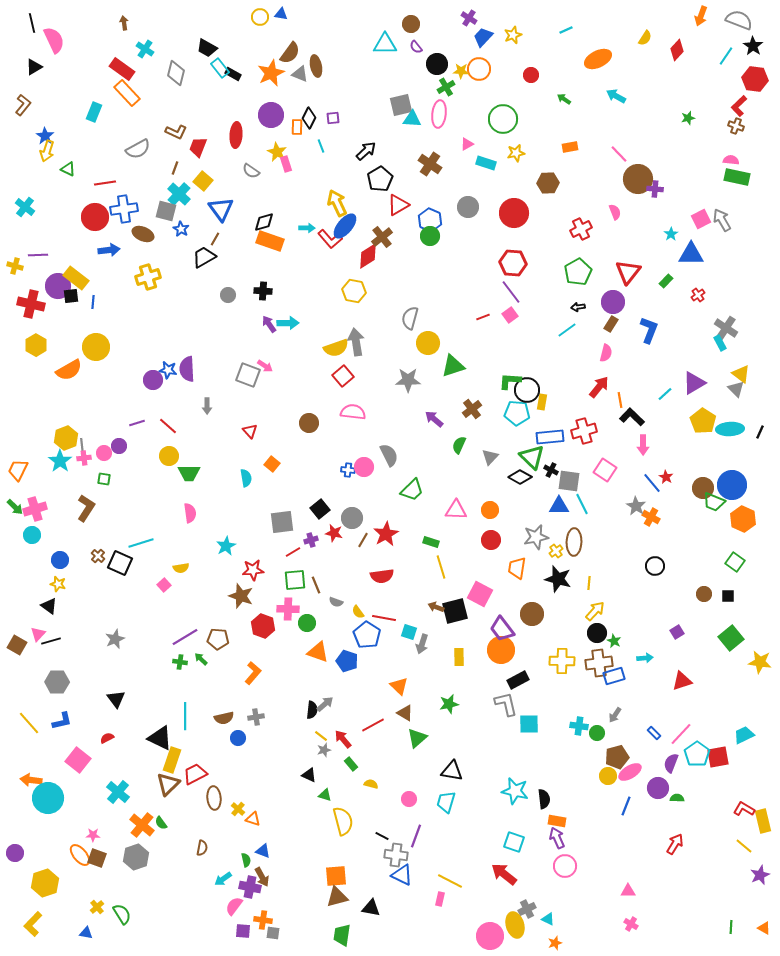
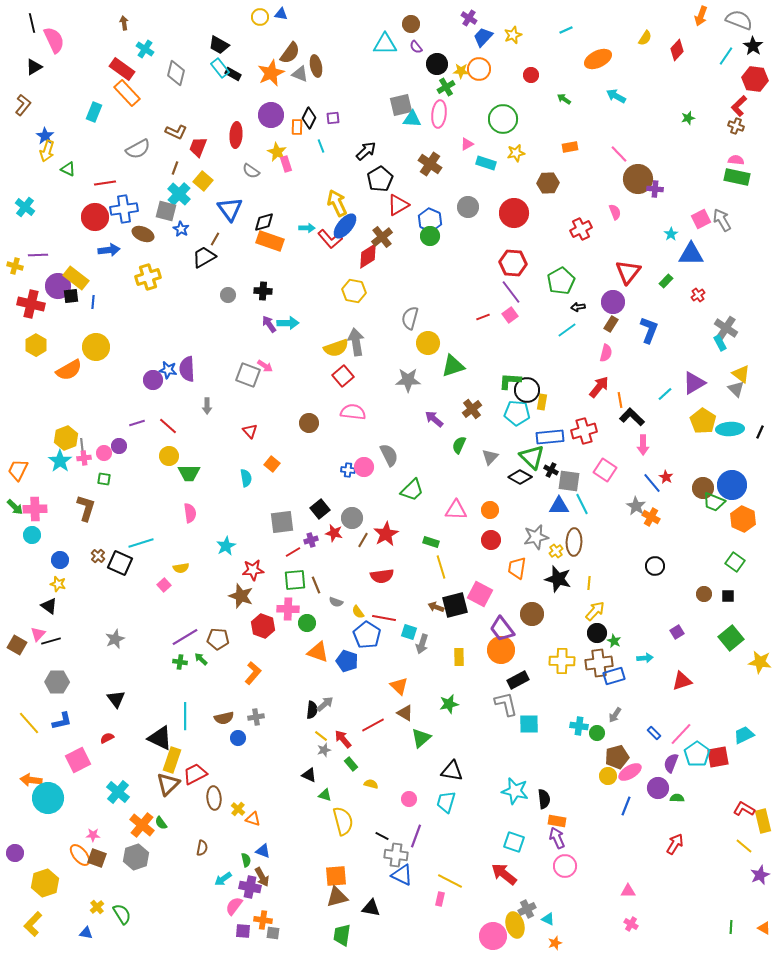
black trapezoid at (207, 48): moved 12 px right, 3 px up
pink semicircle at (731, 160): moved 5 px right
blue triangle at (221, 209): moved 9 px right
green pentagon at (578, 272): moved 17 px left, 9 px down
brown L-shape at (86, 508): rotated 16 degrees counterclockwise
pink cross at (35, 509): rotated 15 degrees clockwise
black square at (455, 611): moved 6 px up
green triangle at (417, 738): moved 4 px right
pink square at (78, 760): rotated 25 degrees clockwise
pink circle at (490, 936): moved 3 px right
